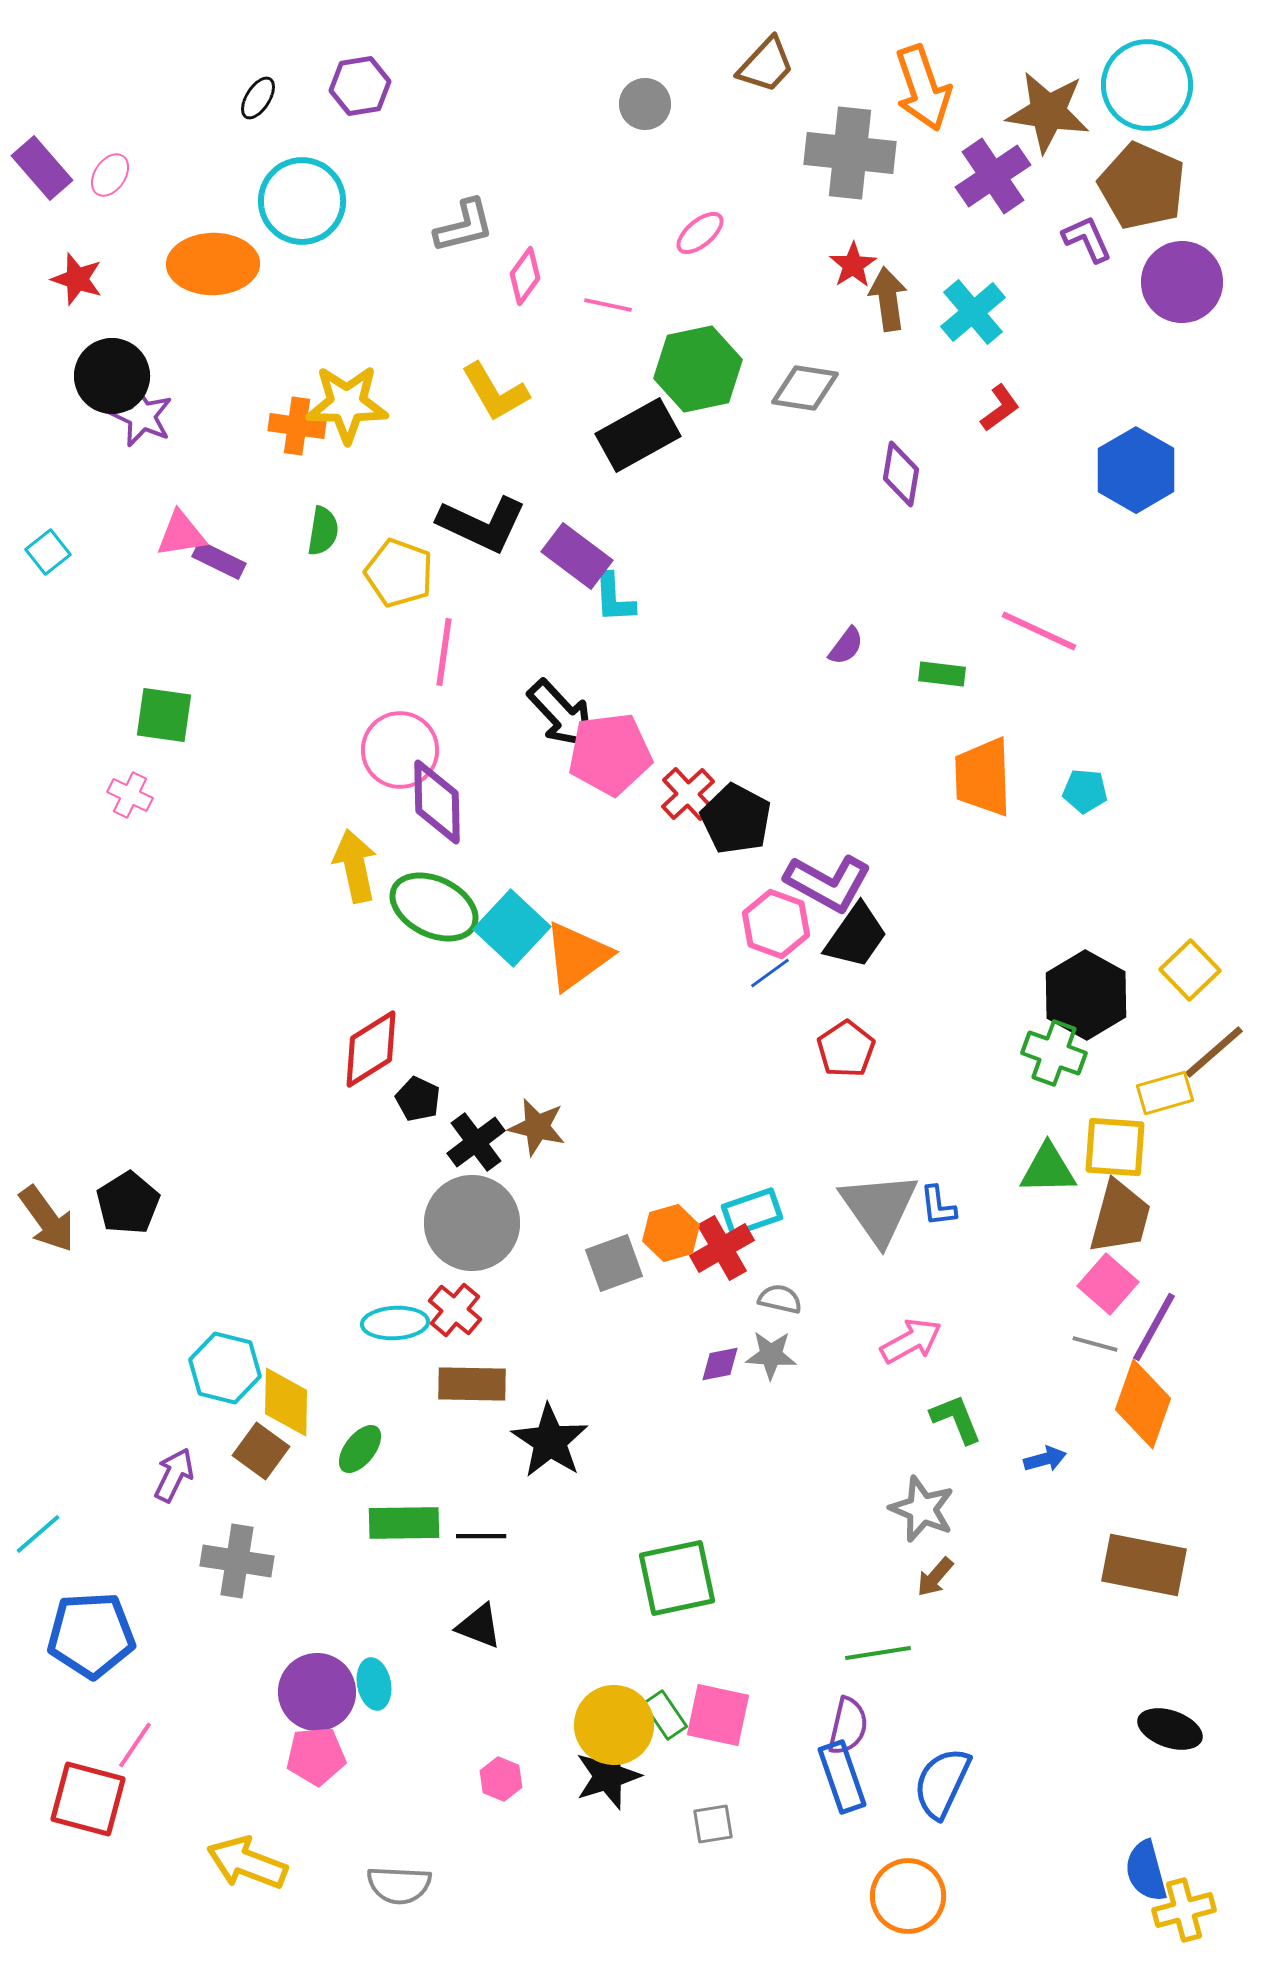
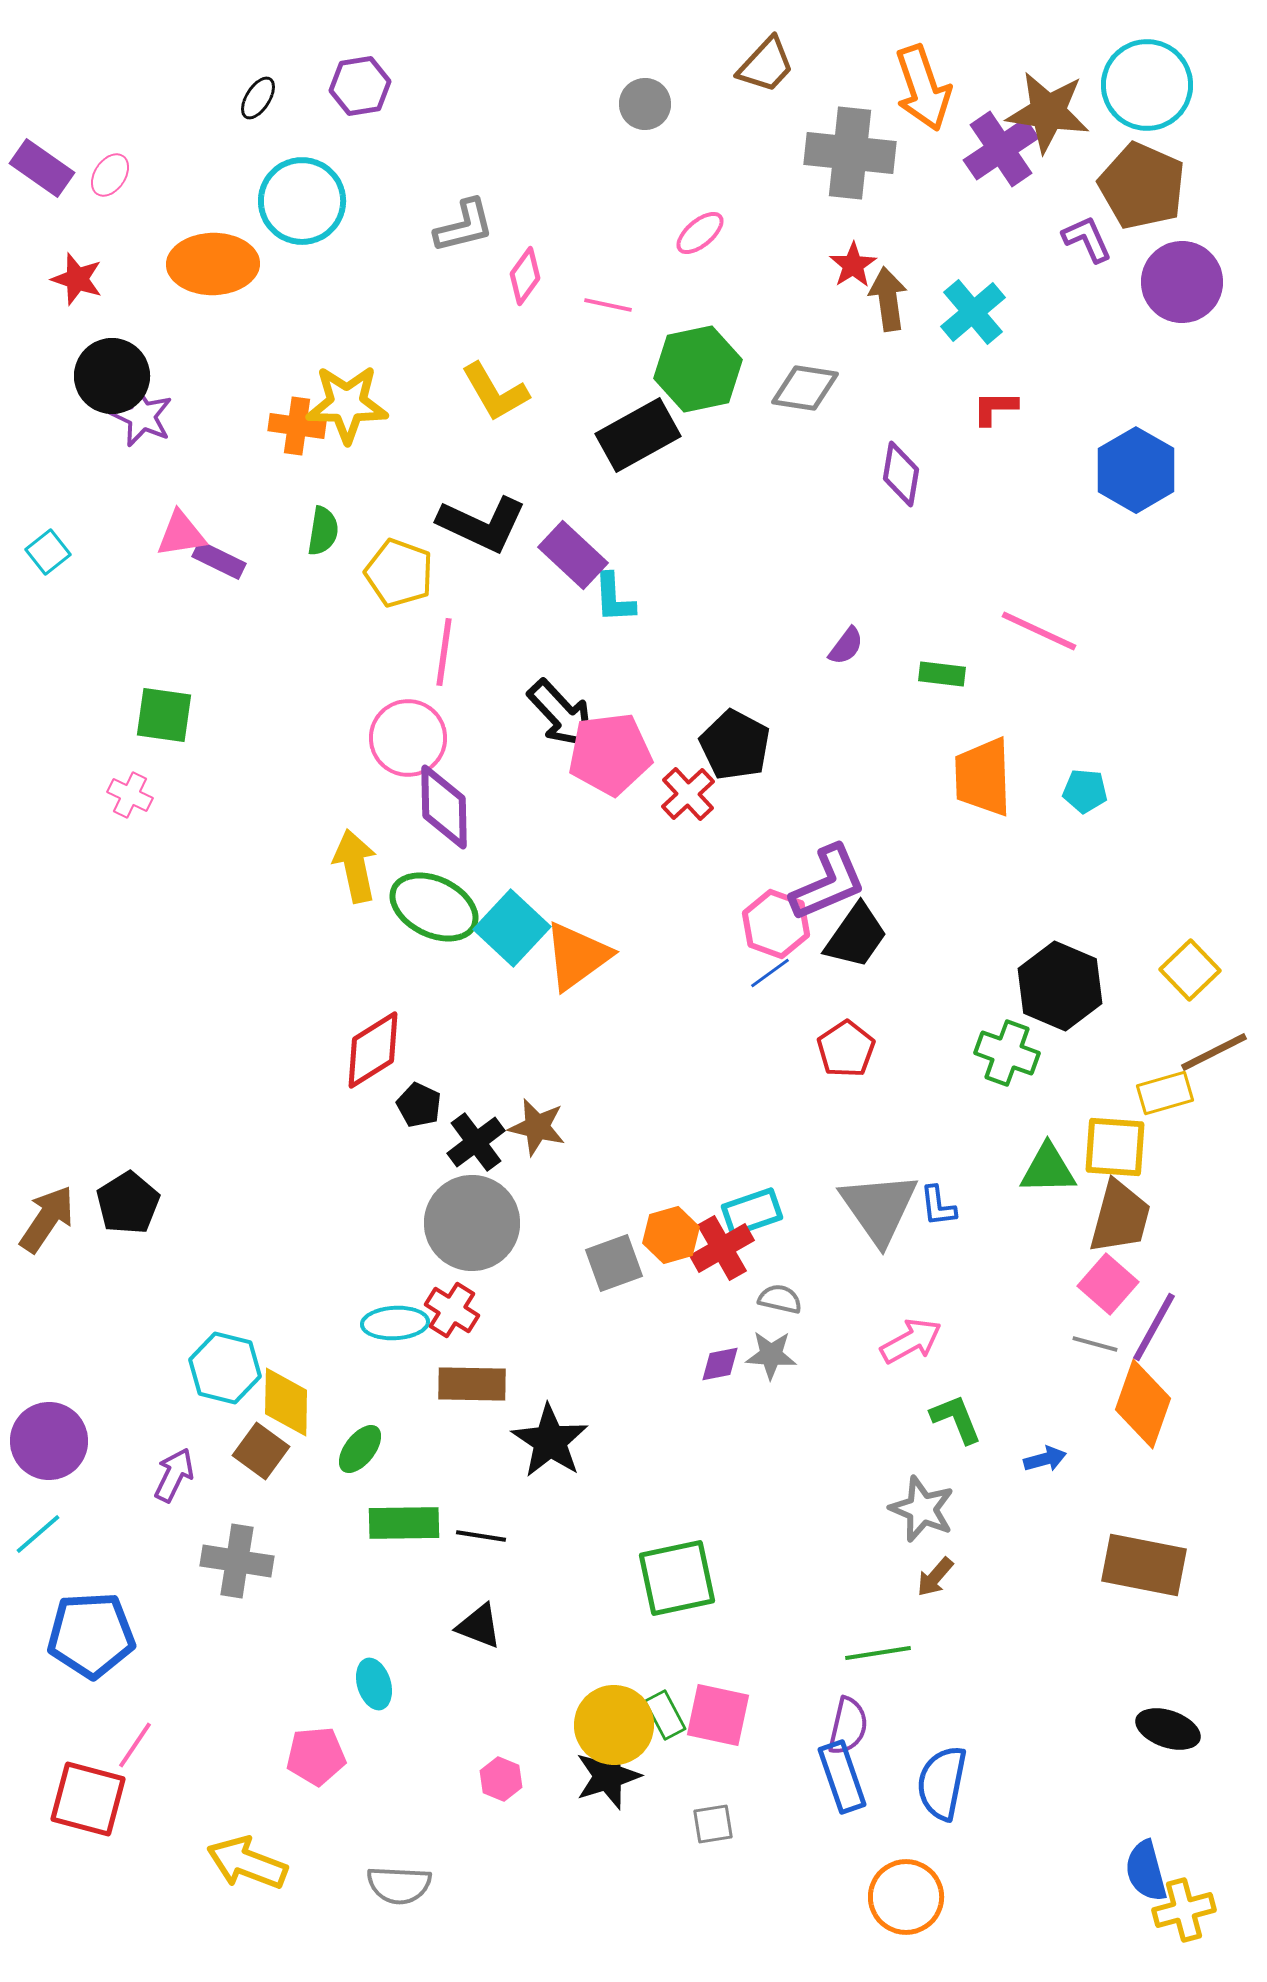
purple rectangle at (42, 168): rotated 14 degrees counterclockwise
purple cross at (993, 176): moved 8 px right, 27 px up
red L-shape at (1000, 408): moved 5 px left; rotated 144 degrees counterclockwise
purple rectangle at (577, 556): moved 4 px left, 1 px up; rotated 6 degrees clockwise
pink circle at (400, 750): moved 8 px right, 12 px up
purple diamond at (437, 802): moved 7 px right, 5 px down
black pentagon at (736, 819): moved 1 px left, 74 px up
purple L-shape at (828, 883): rotated 52 degrees counterclockwise
black hexagon at (1086, 995): moved 26 px left, 9 px up; rotated 6 degrees counterclockwise
red diamond at (371, 1049): moved 2 px right, 1 px down
brown line at (1214, 1052): rotated 14 degrees clockwise
green cross at (1054, 1053): moved 47 px left
black pentagon at (418, 1099): moved 1 px right, 6 px down
brown arrow at (47, 1219): rotated 110 degrees counterclockwise
orange hexagon at (671, 1233): moved 2 px down
red cross at (455, 1310): moved 3 px left; rotated 8 degrees counterclockwise
black line at (481, 1536): rotated 9 degrees clockwise
cyan ellipse at (374, 1684): rotated 6 degrees counterclockwise
purple circle at (317, 1692): moved 268 px left, 251 px up
green rectangle at (665, 1715): rotated 6 degrees clockwise
black ellipse at (1170, 1729): moved 2 px left
blue semicircle at (942, 1783): rotated 14 degrees counterclockwise
orange circle at (908, 1896): moved 2 px left, 1 px down
